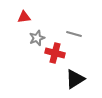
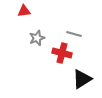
red triangle: moved 6 px up
red cross: moved 7 px right
black triangle: moved 7 px right
